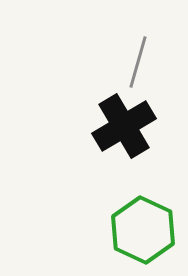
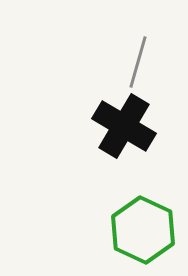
black cross: rotated 28 degrees counterclockwise
